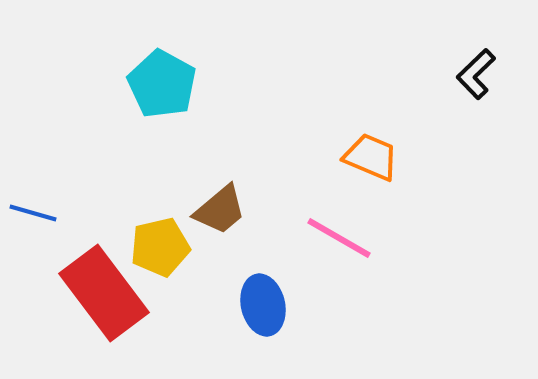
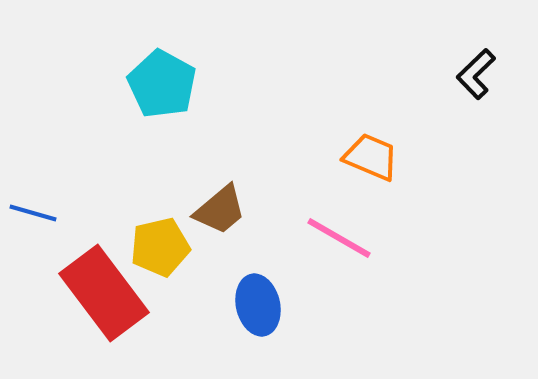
blue ellipse: moved 5 px left
